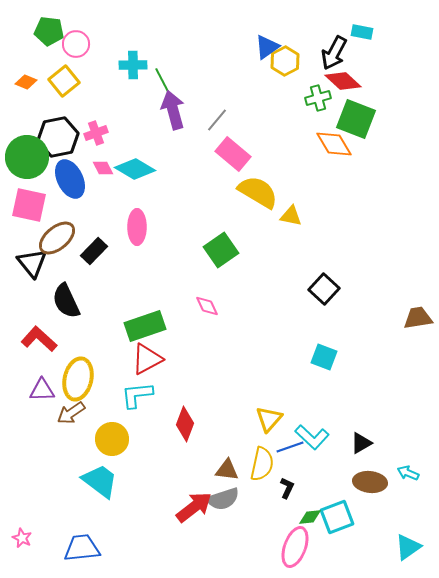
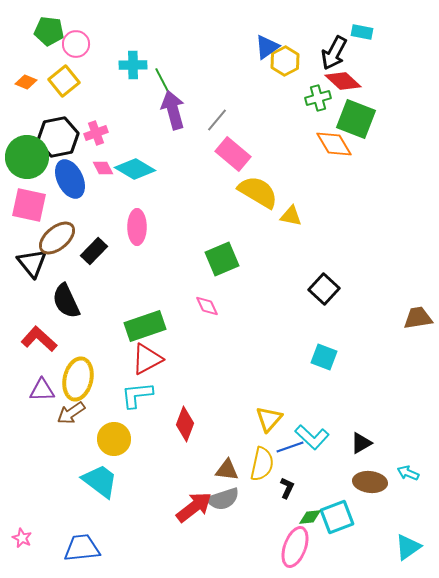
green square at (221, 250): moved 1 px right, 9 px down; rotated 12 degrees clockwise
yellow circle at (112, 439): moved 2 px right
